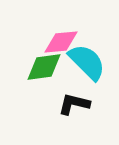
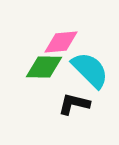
cyan semicircle: moved 3 px right, 8 px down
green diamond: rotated 9 degrees clockwise
